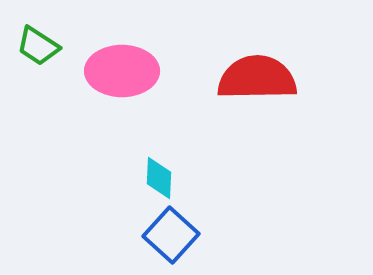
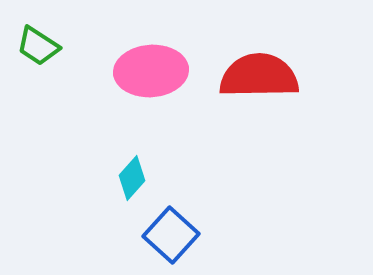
pink ellipse: moved 29 px right; rotated 4 degrees counterclockwise
red semicircle: moved 2 px right, 2 px up
cyan diamond: moved 27 px left; rotated 39 degrees clockwise
